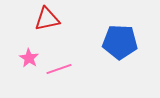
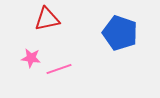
blue pentagon: moved 9 px up; rotated 16 degrees clockwise
pink star: moved 2 px right; rotated 24 degrees counterclockwise
